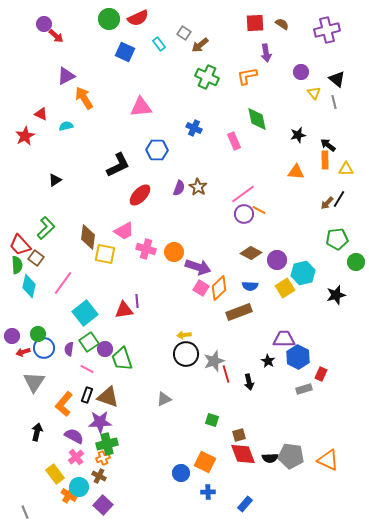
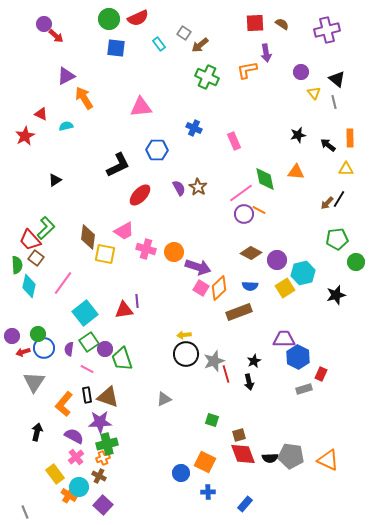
blue square at (125, 52): moved 9 px left, 4 px up; rotated 18 degrees counterclockwise
orange L-shape at (247, 76): moved 6 px up
green diamond at (257, 119): moved 8 px right, 60 px down
orange rectangle at (325, 160): moved 25 px right, 22 px up
purple semicircle at (179, 188): rotated 49 degrees counterclockwise
pink line at (243, 194): moved 2 px left, 1 px up
red trapezoid at (20, 245): moved 10 px right, 5 px up
black star at (268, 361): moved 14 px left; rotated 16 degrees clockwise
black rectangle at (87, 395): rotated 28 degrees counterclockwise
